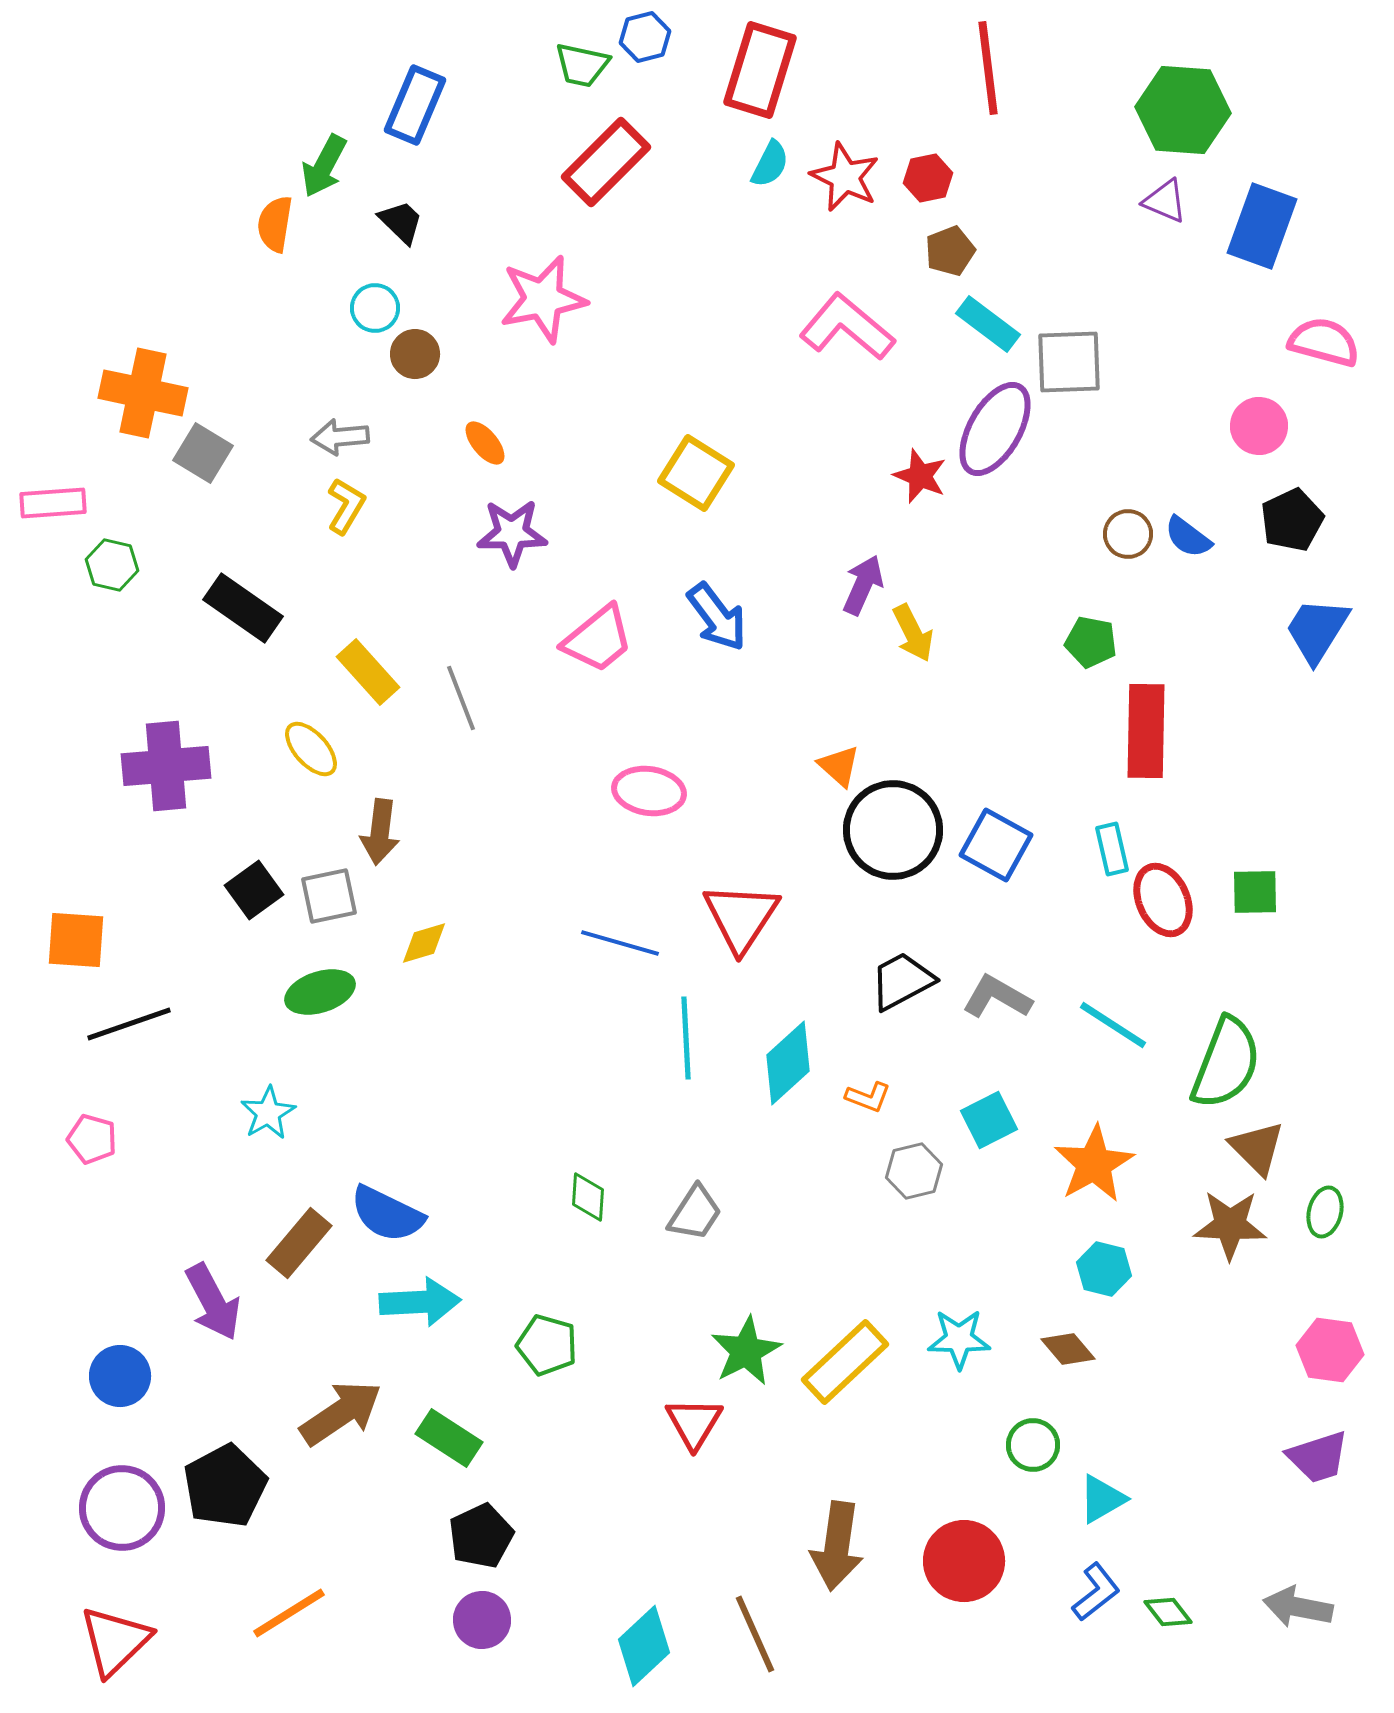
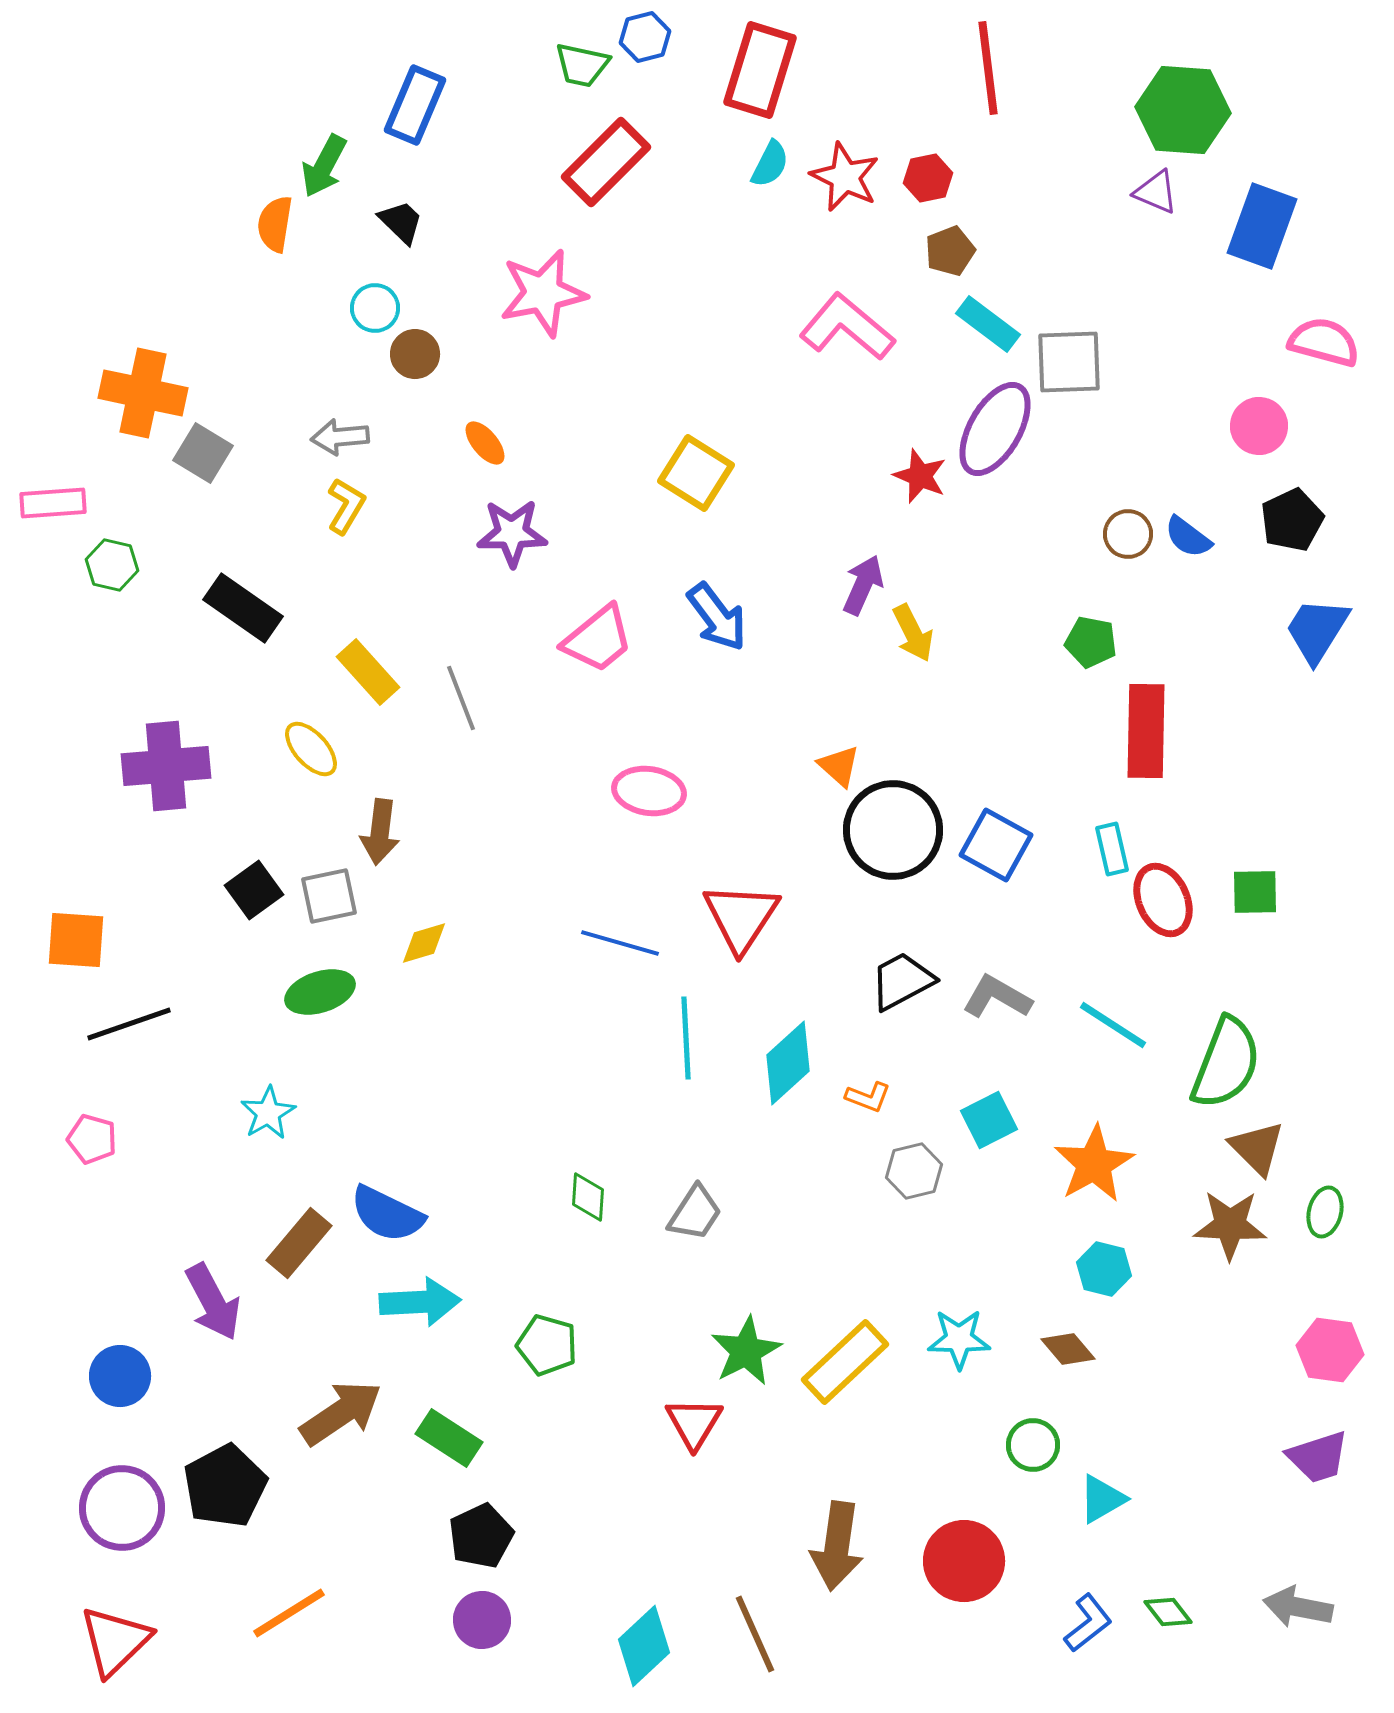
purple triangle at (1165, 201): moved 9 px left, 9 px up
pink star at (543, 299): moved 6 px up
blue L-shape at (1096, 1592): moved 8 px left, 31 px down
